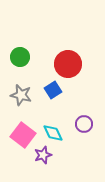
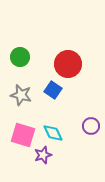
blue square: rotated 24 degrees counterclockwise
purple circle: moved 7 px right, 2 px down
pink square: rotated 20 degrees counterclockwise
